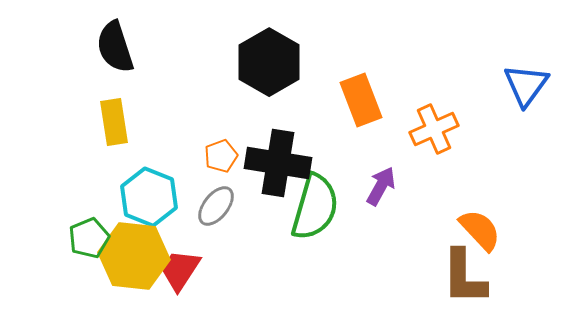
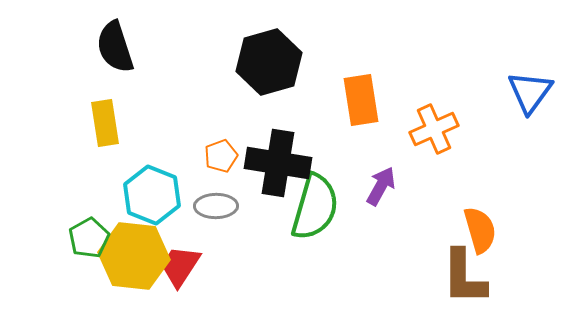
black hexagon: rotated 14 degrees clockwise
blue triangle: moved 4 px right, 7 px down
orange rectangle: rotated 12 degrees clockwise
yellow rectangle: moved 9 px left, 1 px down
cyan hexagon: moved 3 px right, 2 px up
gray ellipse: rotated 51 degrees clockwise
orange semicircle: rotated 27 degrees clockwise
green pentagon: rotated 6 degrees counterclockwise
red trapezoid: moved 4 px up
